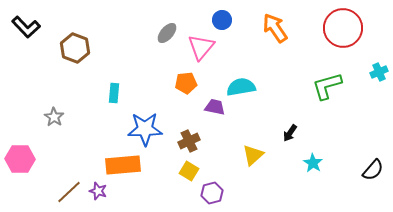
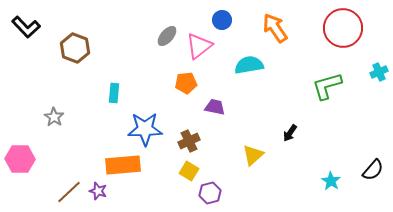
gray ellipse: moved 3 px down
pink triangle: moved 2 px left, 1 px up; rotated 12 degrees clockwise
cyan semicircle: moved 8 px right, 22 px up
cyan star: moved 18 px right, 18 px down
purple hexagon: moved 2 px left
